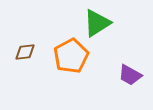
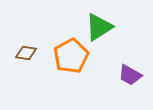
green triangle: moved 2 px right, 4 px down
brown diamond: moved 1 px right, 1 px down; rotated 15 degrees clockwise
